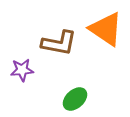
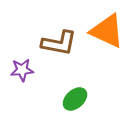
orange triangle: moved 1 px right, 2 px down; rotated 9 degrees counterclockwise
